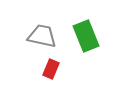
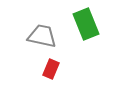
green rectangle: moved 12 px up
